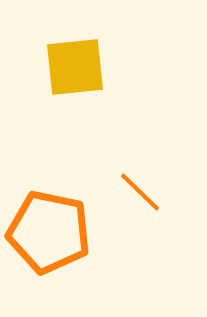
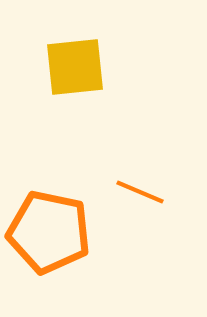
orange line: rotated 21 degrees counterclockwise
